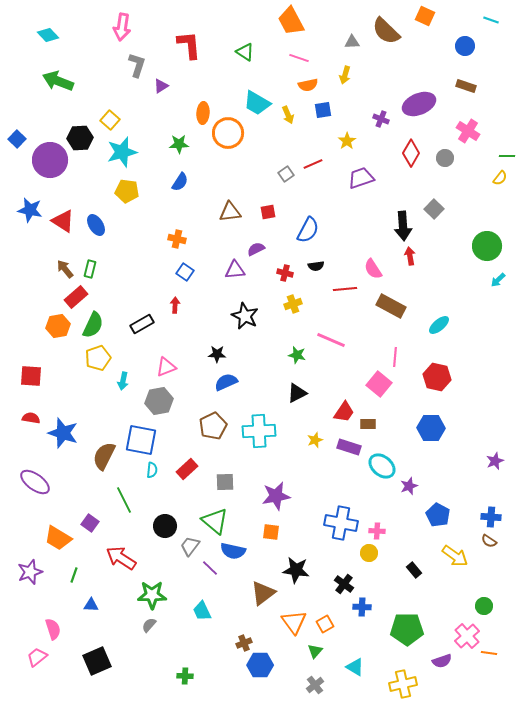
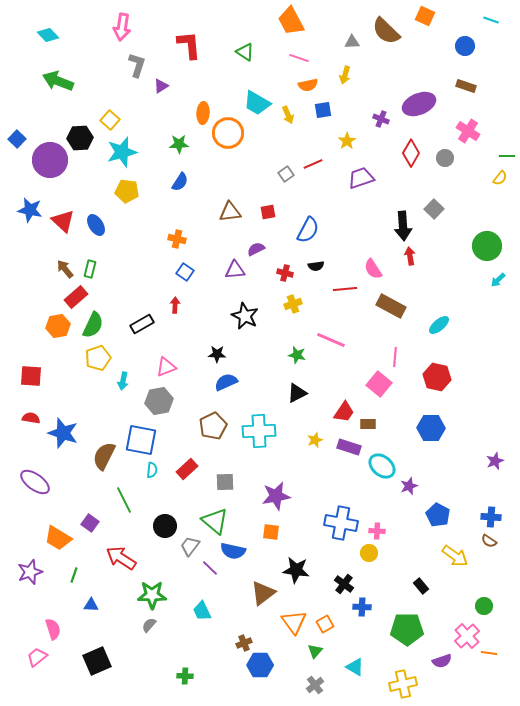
red triangle at (63, 221): rotated 10 degrees clockwise
black rectangle at (414, 570): moved 7 px right, 16 px down
